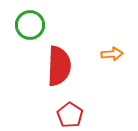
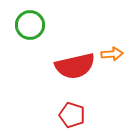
red semicircle: moved 16 px right; rotated 75 degrees clockwise
red pentagon: moved 2 px right; rotated 15 degrees counterclockwise
